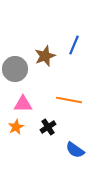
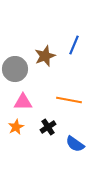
pink triangle: moved 2 px up
blue semicircle: moved 6 px up
